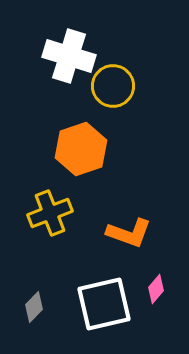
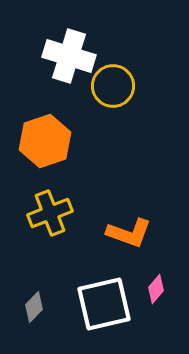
orange hexagon: moved 36 px left, 8 px up
